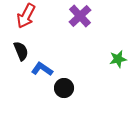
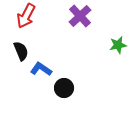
green star: moved 14 px up
blue L-shape: moved 1 px left
